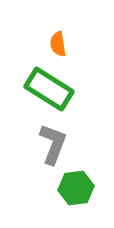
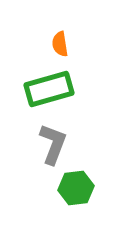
orange semicircle: moved 2 px right
green rectangle: rotated 48 degrees counterclockwise
